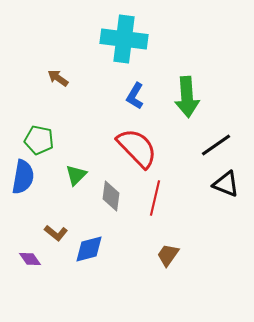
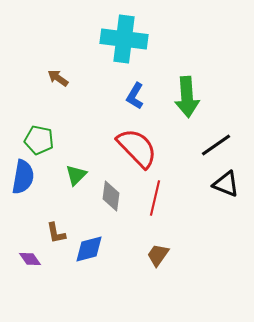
brown L-shape: rotated 40 degrees clockwise
brown trapezoid: moved 10 px left
